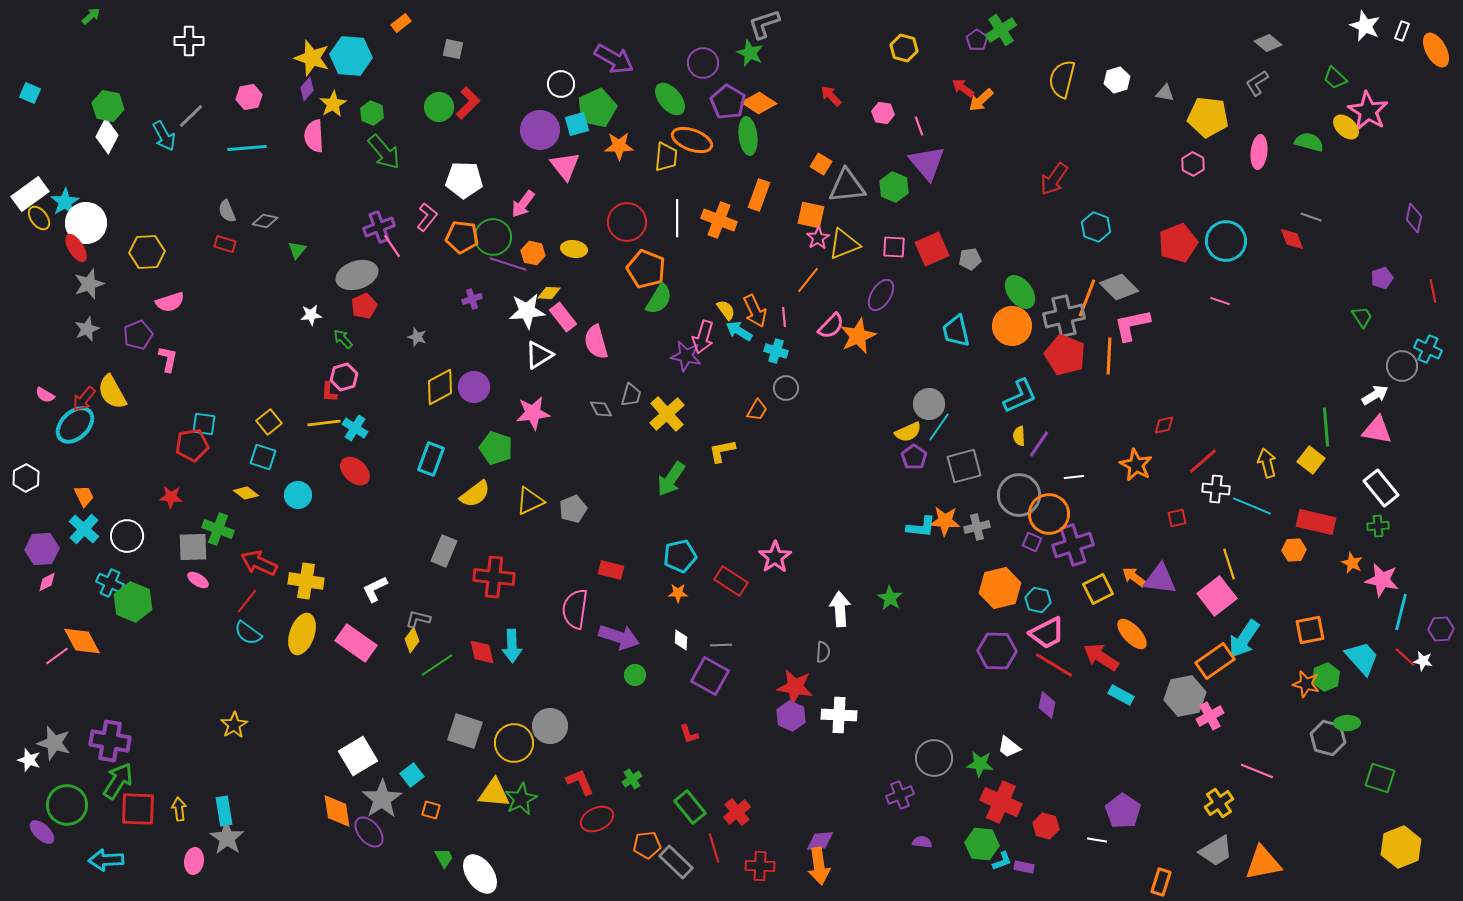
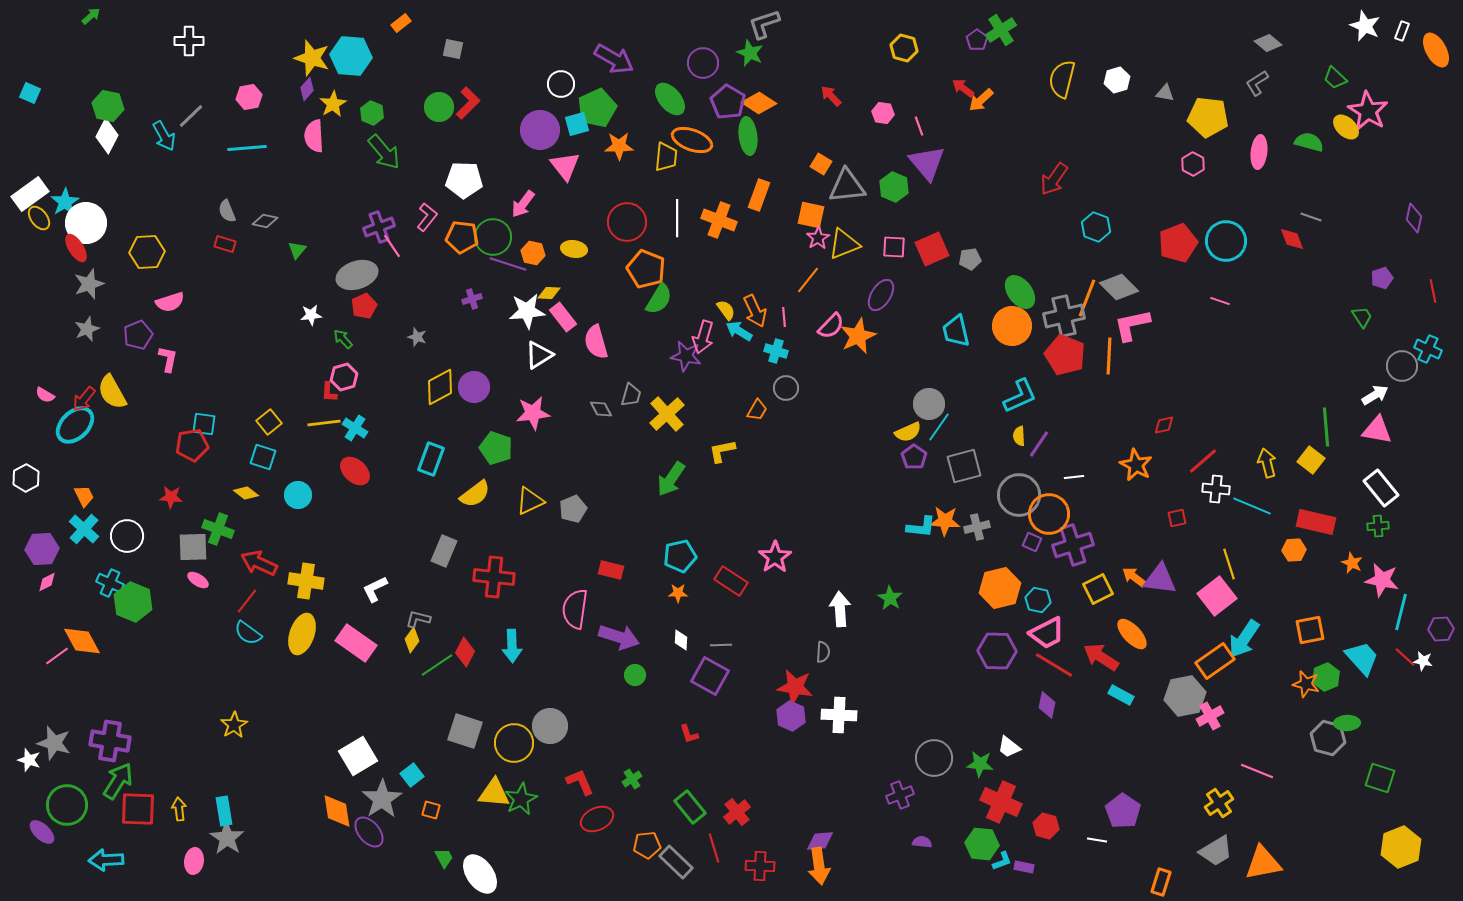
red diamond at (482, 652): moved 17 px left; rotated 40 degrees clockwise
